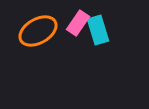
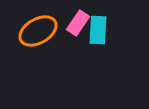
cyan rectangle: rotated 20 degrees clockwise
